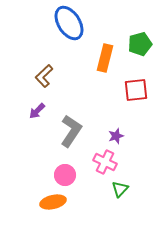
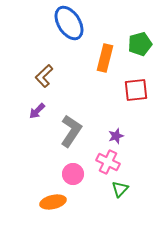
pink cross: moved 3 px right
pink circle: moved 8 px right, 1 px up
